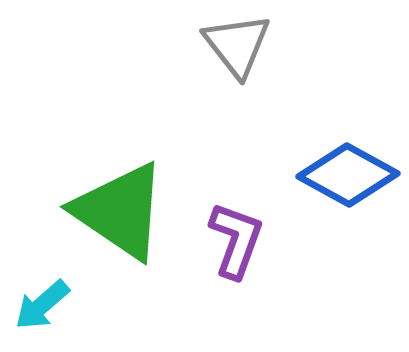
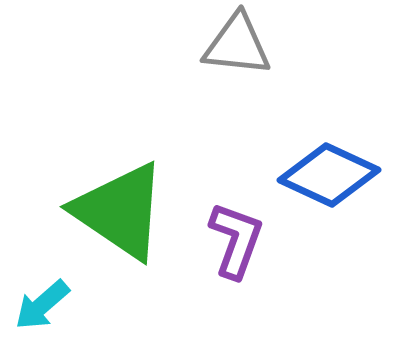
gray triangle: rotated 46 degrees counterclockwise
blue diamond: moved 19 px left; rotated 4 degrees counterclockwise
